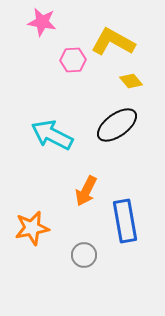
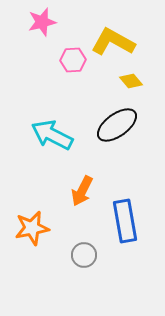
pink star: rotated 24 degrees counterclockwise
orange arrow: moved 4 px left
